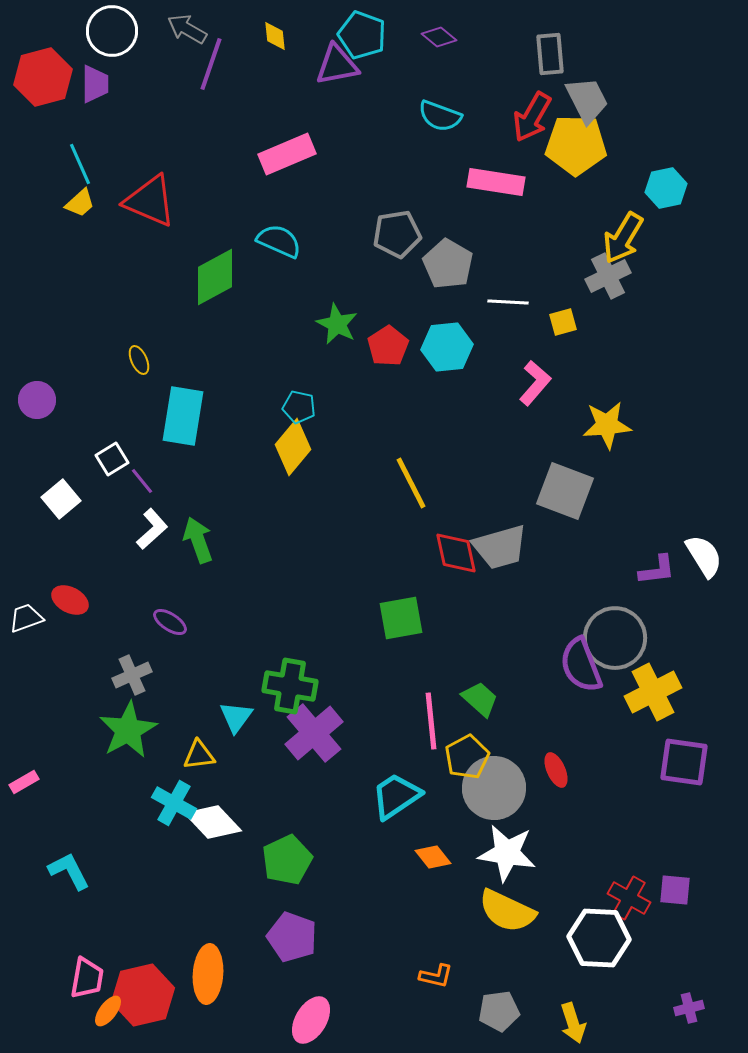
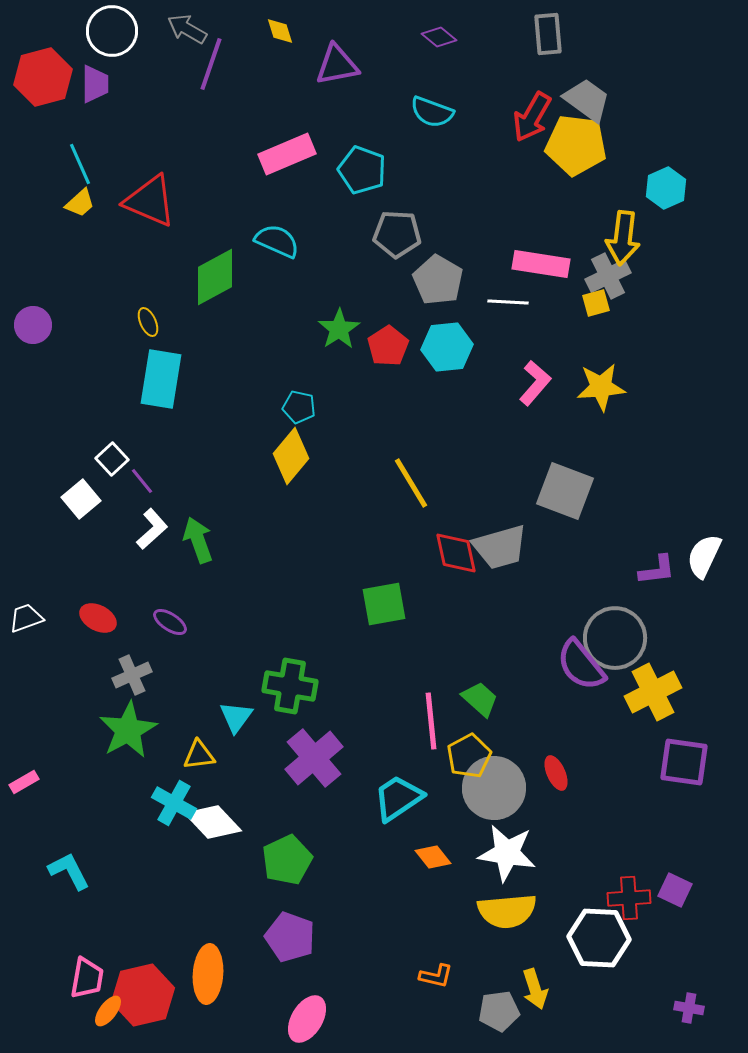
cyan pentagon at (362, 35): moved 135 px down
yellow diamond at (275, 36): moved 5 px right, 5 px up; rotated 12 degrees counterclockwise
gray rectangle at (550, 54): moved 2 px left, 20 px up
gray trapezoid at (587, 100): rotated 27 degrees counterclockwise
cyan semicircle at (440, 116): moved 8 px left, 4 px up
yellow pentagon at (576, 145): rotated 6 degrees clockwise
pink rectangle at (496, 182): moved 45 px right, 82 px down
cyan hexagon at (666, 188): rotated 12 degrees counterclockwise
gray pentagon at (397, 234): rotated 12 degrees clockwise
yellow arrow at (623, 238): rotated 24 degrees counterclockwise
cyan semicircle at (279, 241): moved 2 px left
gray pentagon at (448, 264): moved 10 px left, 16 px down
yellow square at (563, 322): moved 33 px right, 19 px up
green star at (337, 324): moved 2 px right, 5 px down; rotated 12 degrees clockwise
yellow ellipse at (139, 360): moved 9 px right, 38 px up
purple circle at (37, 400): moved 4 px left, 75 px up
cyan rectangle at (183, 416): moved 22 px left, 37 px up
yellow star at (607, 425): moved 6 px left, 38 px up
yellow diamond at (293, 447): moved 2 px left, 9 px down
white square at (112, 459): rotated 12 degrees counterclockwise
yellow line at (411, 483): rotated 4 degrees counterclockwise
white square at (61, 499): moved 20 px right
white semicircle at (704, 556): rotated 123 degrees counterclockwise
red ellipse at (70, 600): moved 28 px right, 18 px down
green square at (401, 618): moved 17 px left, 14 px up
purple semicircle at (581, 665): rotated 18 degrees counterclockwise
purple cross at (314, 733): moved 25 px down
yellow pentagon at (467, 757): moved 2 px right, 1 px up
red ellipse at (556, 770): moved 3 px down
cyan trapezoid at (396, 796): moved 2 px right, 2 px down
purple square at (675, 890): rotated 20 degrees clockwise
red cross at (629, 898): rotated 33 degrees counterclockwise
yellow semicircle at (507, 911): rotated 30 degrees counterclockwise
purple pentagon at (292, 937): moved 2 px left
purple cross at (689, 1008): rotated 24 degrees clockwise
pink ellipse at (311, 1020): moved 4 px left, 1 px up
yellow arrow at (573, 1023): moved 38 px left, 34 px up
